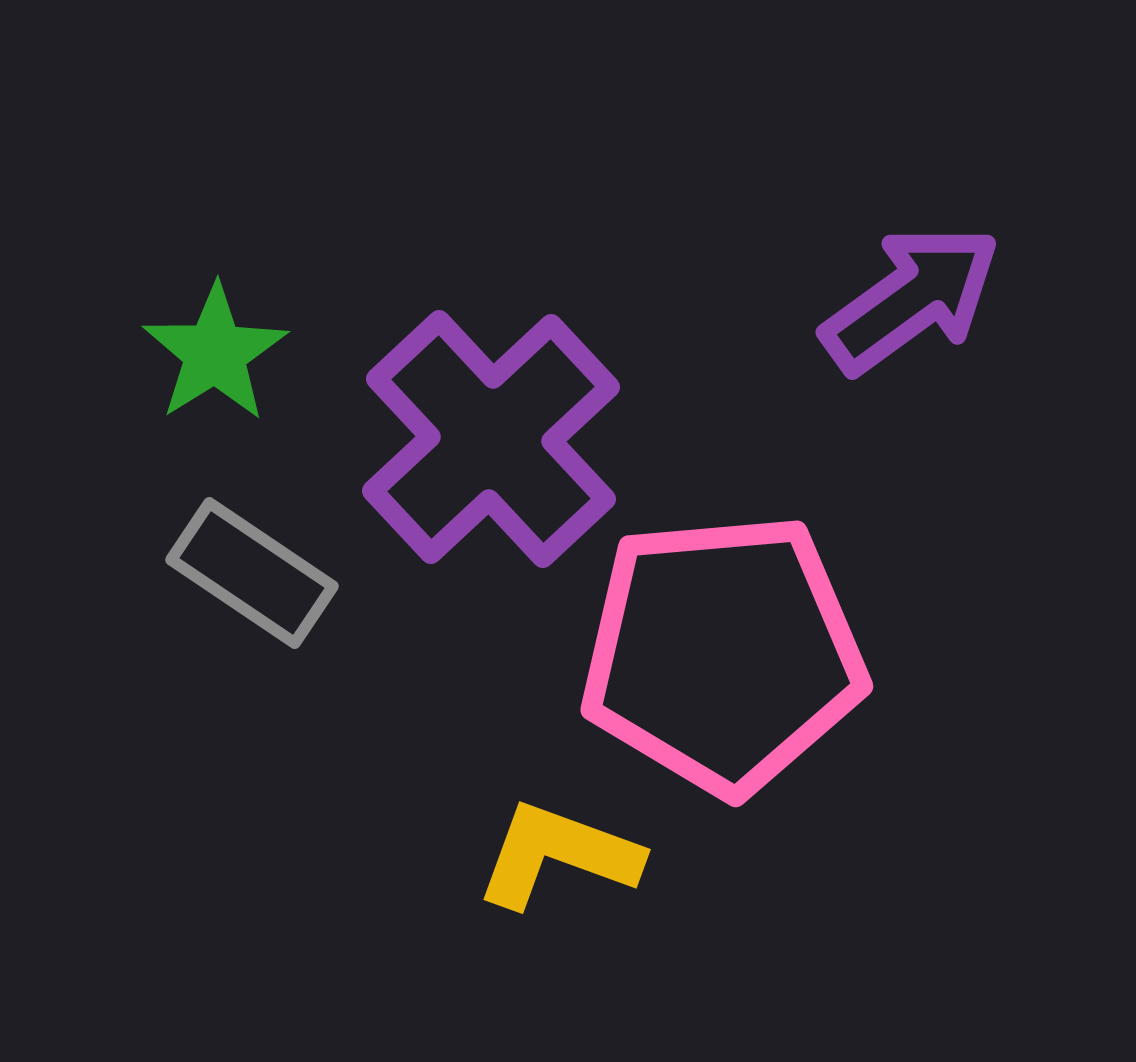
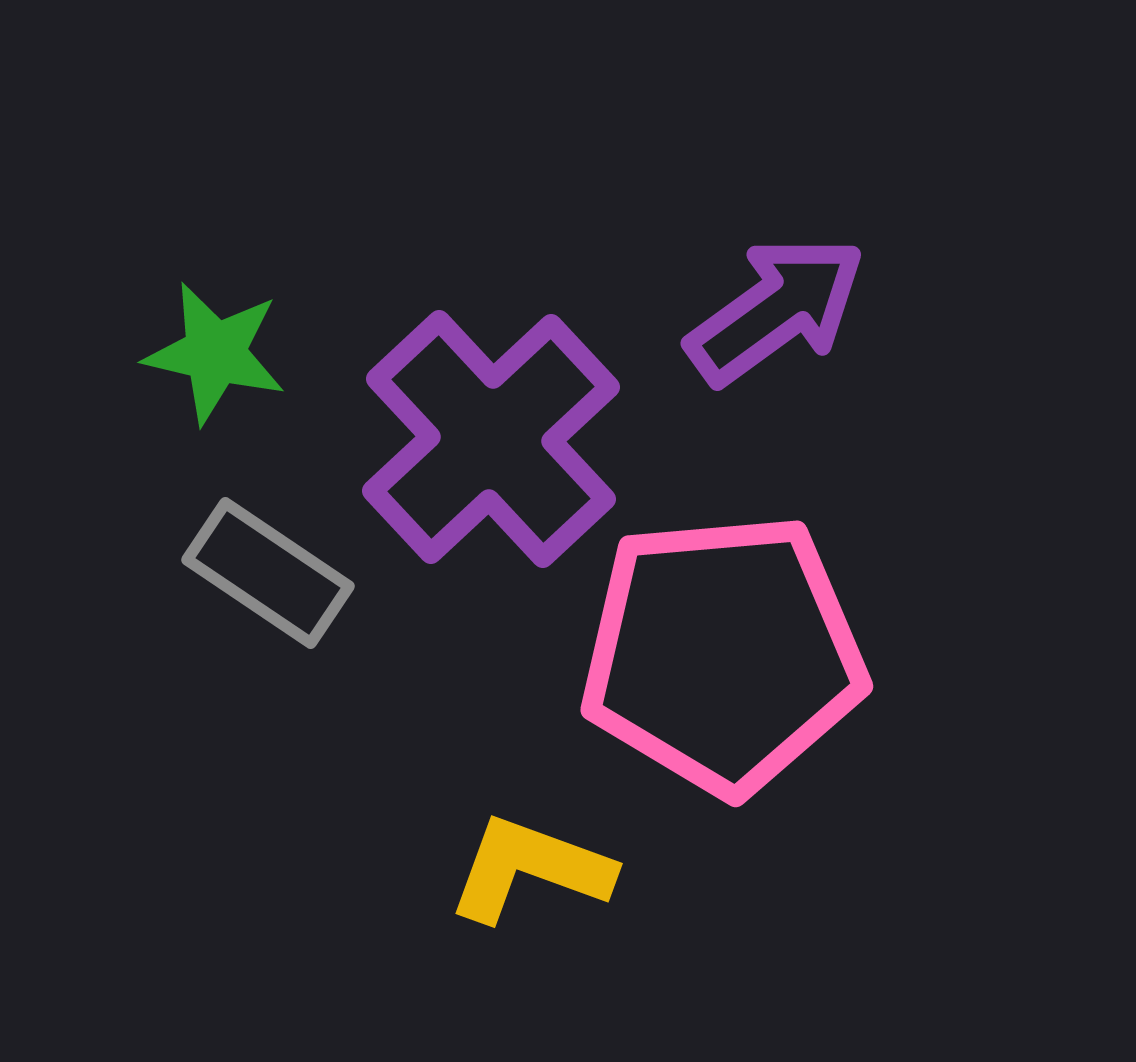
purple arrow: moved 135 px left, 11 px down
green star: rotated 27 degrees counterclockwise
gray rectangle: moved 16 px right
yellow L-shape: moved 28 px left, 14 px down
